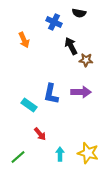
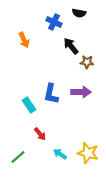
black arrow: rotated 12 degrees counterclockwise
brown star: moved 1 px right, 2 px down
cyan rectangle: rotated 21 degrees clockwise
cyan arrow: rotated 56 degrees counterclockwise
